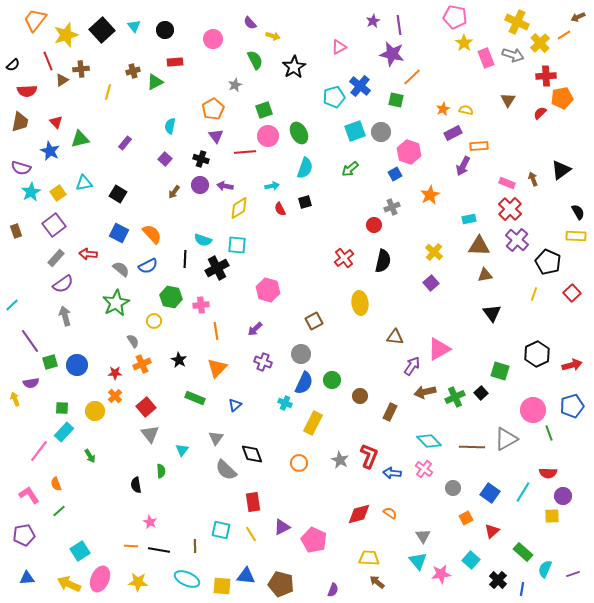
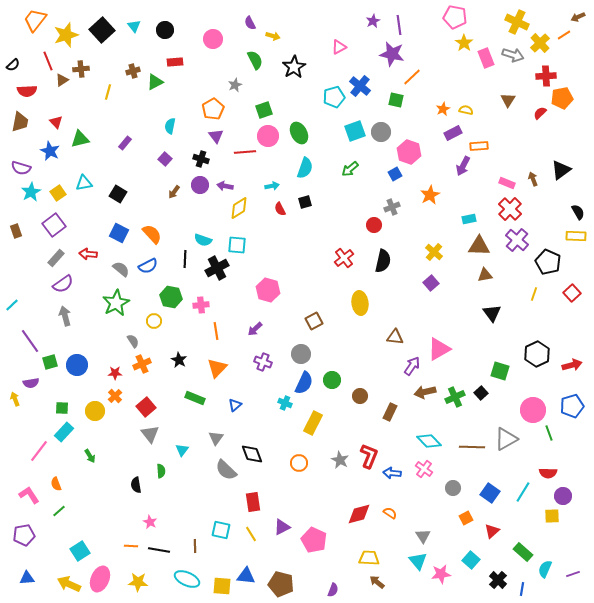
purple semicircle at (250, 23): rotated 16 degrees clockwise
